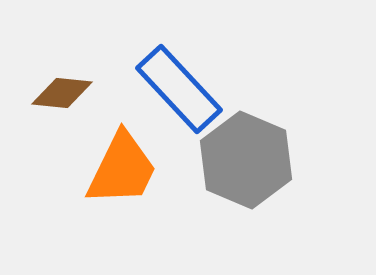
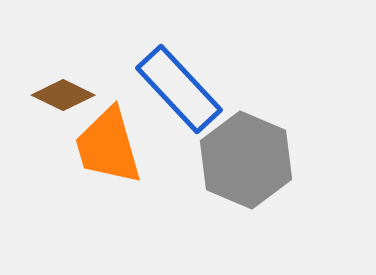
brown diamond: moved 1 px right, 2 px down; rotated 20 degrees clockwise
orange trapezoid: moved 14 px left, 23 px up; rotated 138 degrees clockwise
